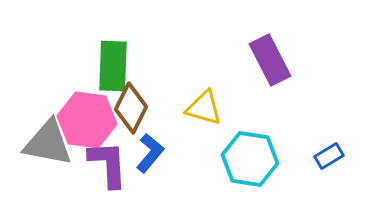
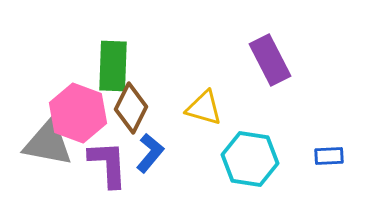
pink hexagon: moved 9 px left, 7 px up; rotated 12 degrees clockwise
blue rectangle: rotated 28 degrees clockwise
